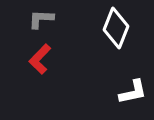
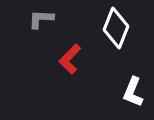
red L-shape: moved 30 px right
white L-shape: rotated 124 degrees clockwise
